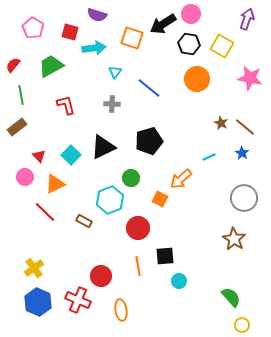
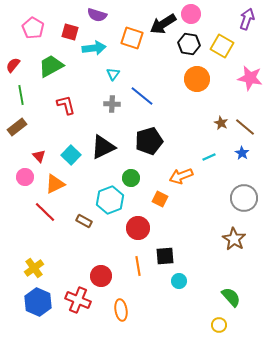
cyan triangle at (115, 72): moved 2 px left, 2 px down
blue line at (149, 88): moved 7 px left, 8 px down
orange arrow at (181, 179): moved 3 px up; rotated 20 degrees clockwise
yellow circle at (242, 325): moved 23 px left
